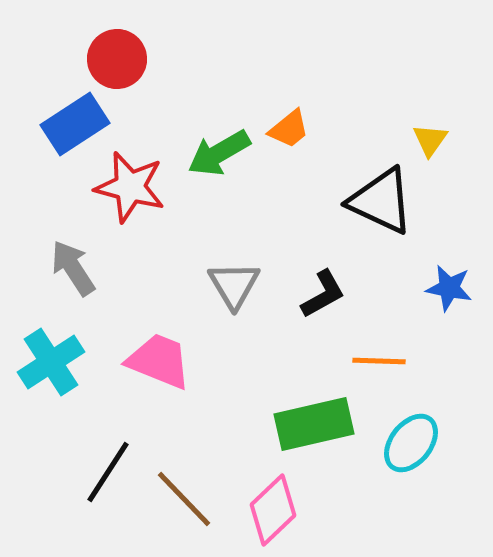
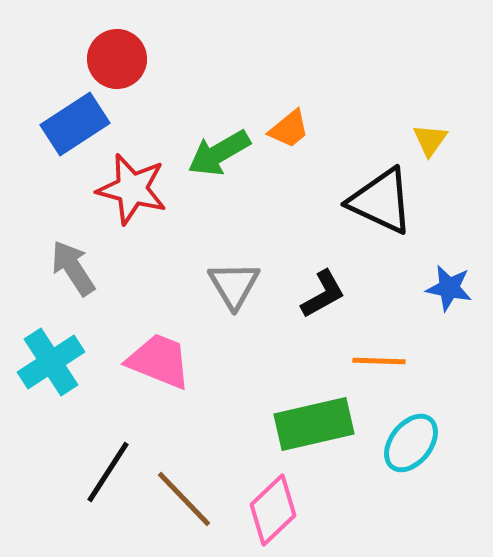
red star: moved 2 px right, 2 px down
